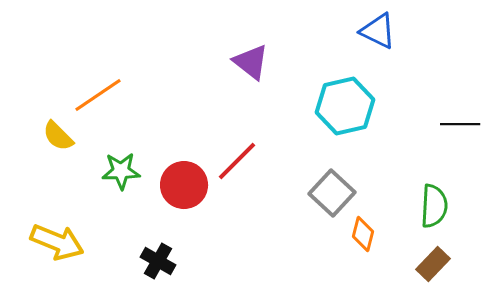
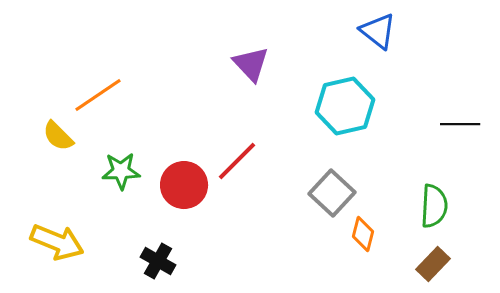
blue triangle: rotated 12 degrees clockwise
purple triangle: moved 2 px down; rotated 9 degrees clockwise
